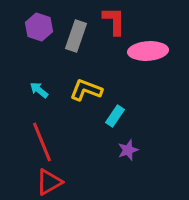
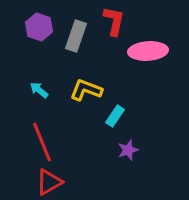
red L-shape: rotated 12 degrees clockwise
